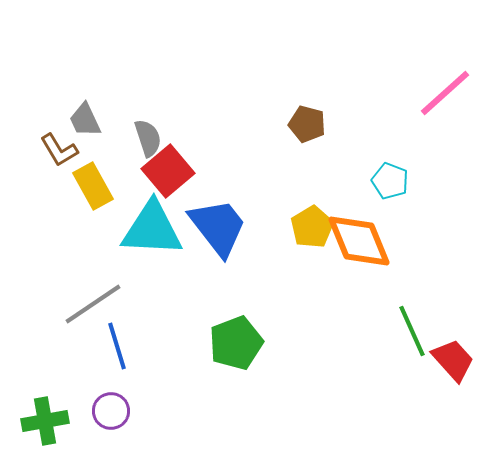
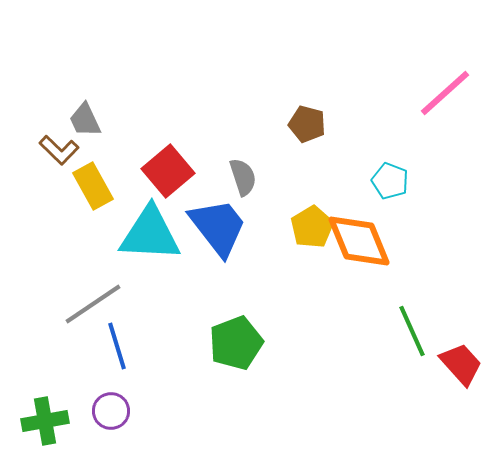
gray semicircle: moved 95 px right, 39 px down
brown L-shape: rotated 15 degrees counterclockwise
cyan triangle: moved 2 px left, 5 px down
red trapezoid: moved 8 px right, 4 px down
